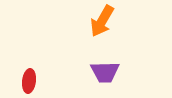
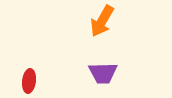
purple trapezoid: moved 2 px left, 1 px down
